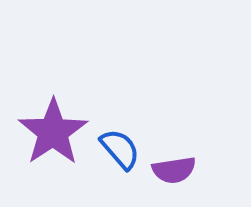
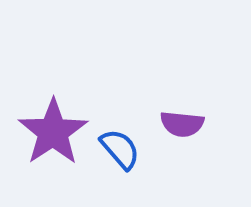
purple semicircle: moved 8 px right, 46 px up; rotated 15 degrees clockwise
